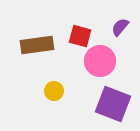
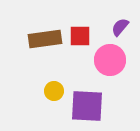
red square: rotated 15 degrees counterclockwise
brown rectangle: moved 8 px right, 6 px up
pink circle: moved 10 px right, 1 px up
purple square: moved 26 px left, 2 px down; rotated 18 degrees counterclockwise
